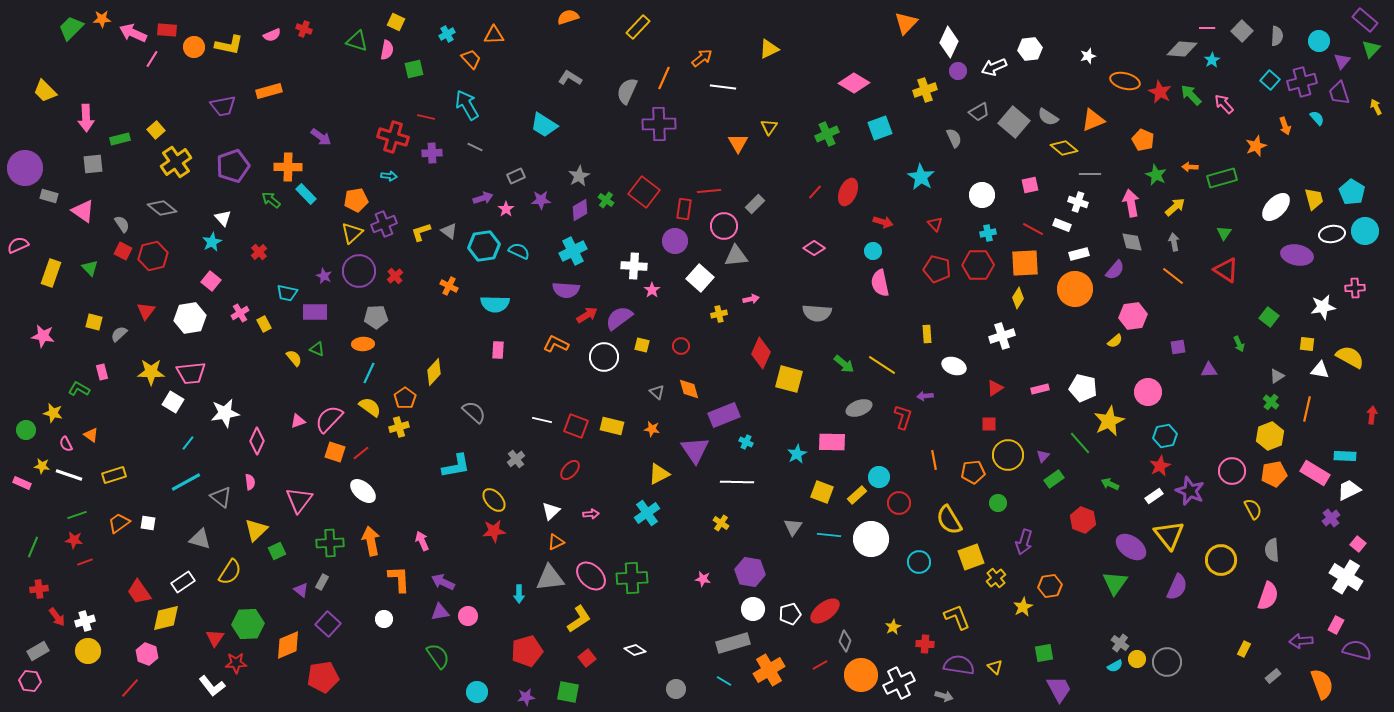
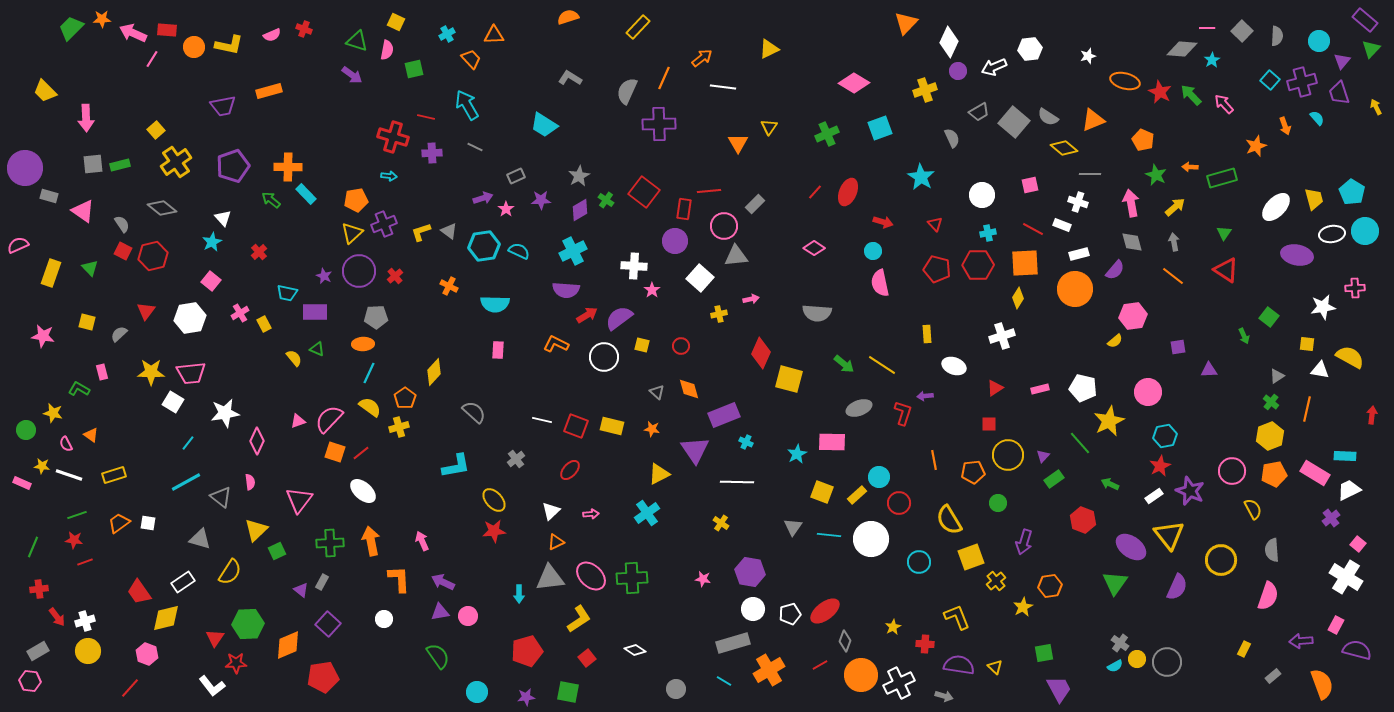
purple arrow at (321, 137): moved 31 px right, 62 px up
gray semicircle at (954, 138): moved 2 px left
green rectangle at (120, 139): moved 26 px down
yellow square at (94, 322): moved 7 px left
green arrow at (1239, 344): moved 5 px right, 8 px up
red L-shape at (903, 417): moved 4 px up
yellow cross at (996, 578): moved 3 px down
